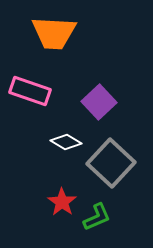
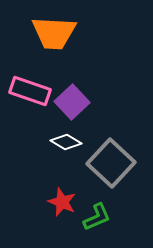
purple square: moved 27 px left
red star: rotated 12 degrees counterclockwise
